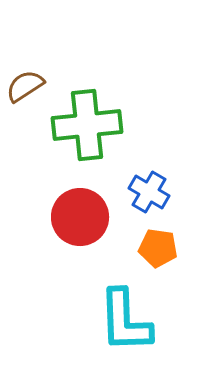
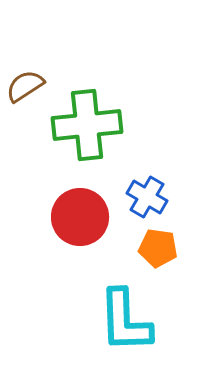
blue cross: moved 2 px left, 5 px down
